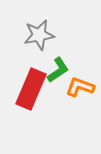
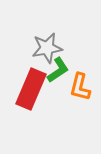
gray star: moved 8 px right, 13 px down
orange L-shape: rotated 96 degrees counterclockwise
